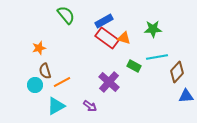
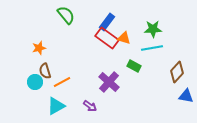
blue rectangle: moved 3 px right, 1 px down; rotated 24 degrees counterclockwise
cyan line: moved 5 px left, 9 px up
cyan circle: moved 3 px up
blue triangle: rotated 14 degrees clockwise
